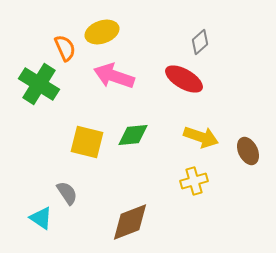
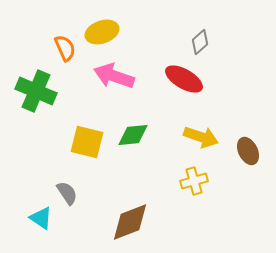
green cross: moved 3 px left, 7 px down; rotated 9 degrees counterclockwise
